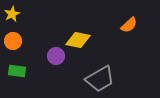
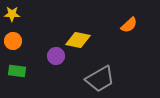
yellow star: rotated 28 degrees clockwise
